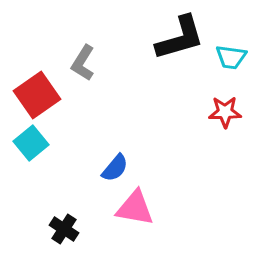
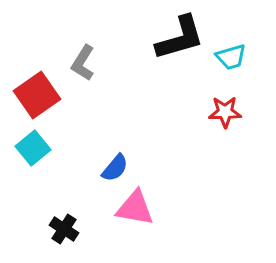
cyan trapezoid: rotated 24 degrees counterclockwise
cyan square: moved 2 px right, 5 px down
